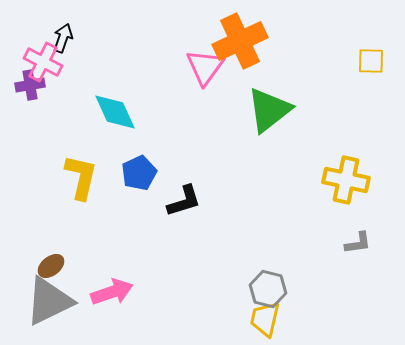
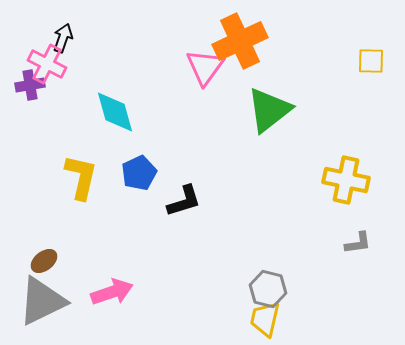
pink cross: moved 4 px right, 2 px down
cyan diamond: rotated 9 degrees clockwise
brown ellipse: moved 7 px left, 5 px up
gray triangle: moved 7 px left
